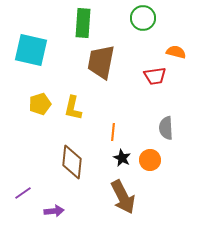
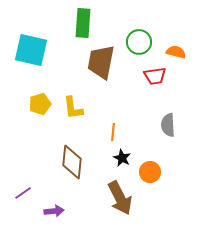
green circle: moved 4 px left, 24 px down
yellow L-shape: rotated 20 degrees counterclockwise
gray semicircle: moved 2 px right, 3 px up
orange circle: moved 12 px down
brown arrow: moved 3 px left, 1 px down
